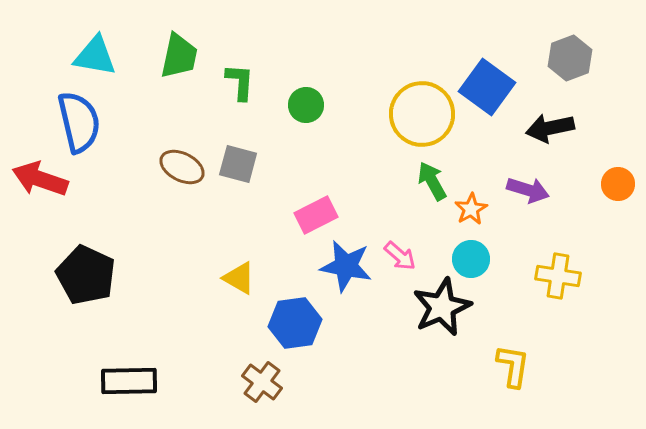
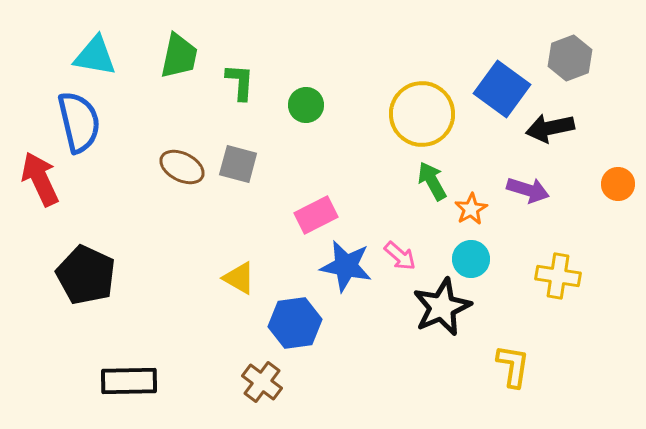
blue square: moved 15 px right, 2 px down
red arrow: rotated 46 degrees clockwise
